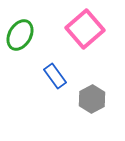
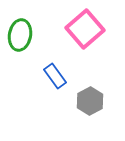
green ellipse: rotated 20 degrees counterclockwise
gray hexagon: moved 2 px left, 2 px down
